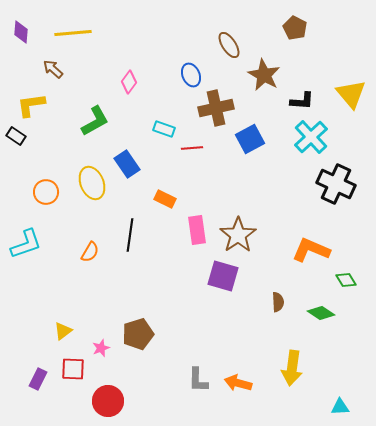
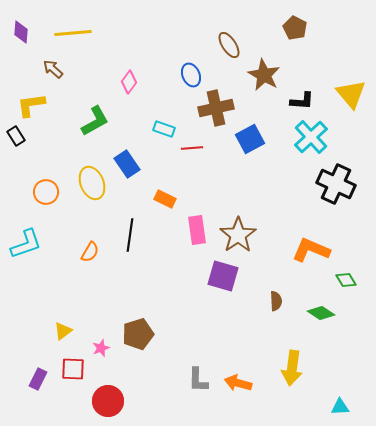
black rectangle at (16, 136): rotated 24 degrees clockwise
brown semicircle at (278, 302): moved 2 px left, 1 px up
